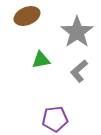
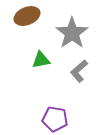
gray star: moved 5 px left, 1 px down
purple pentagon: rotated 15 degrees clockwise
